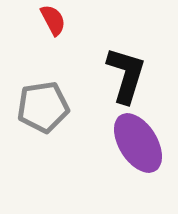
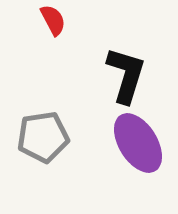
gray pentagon: moved 30 px down
